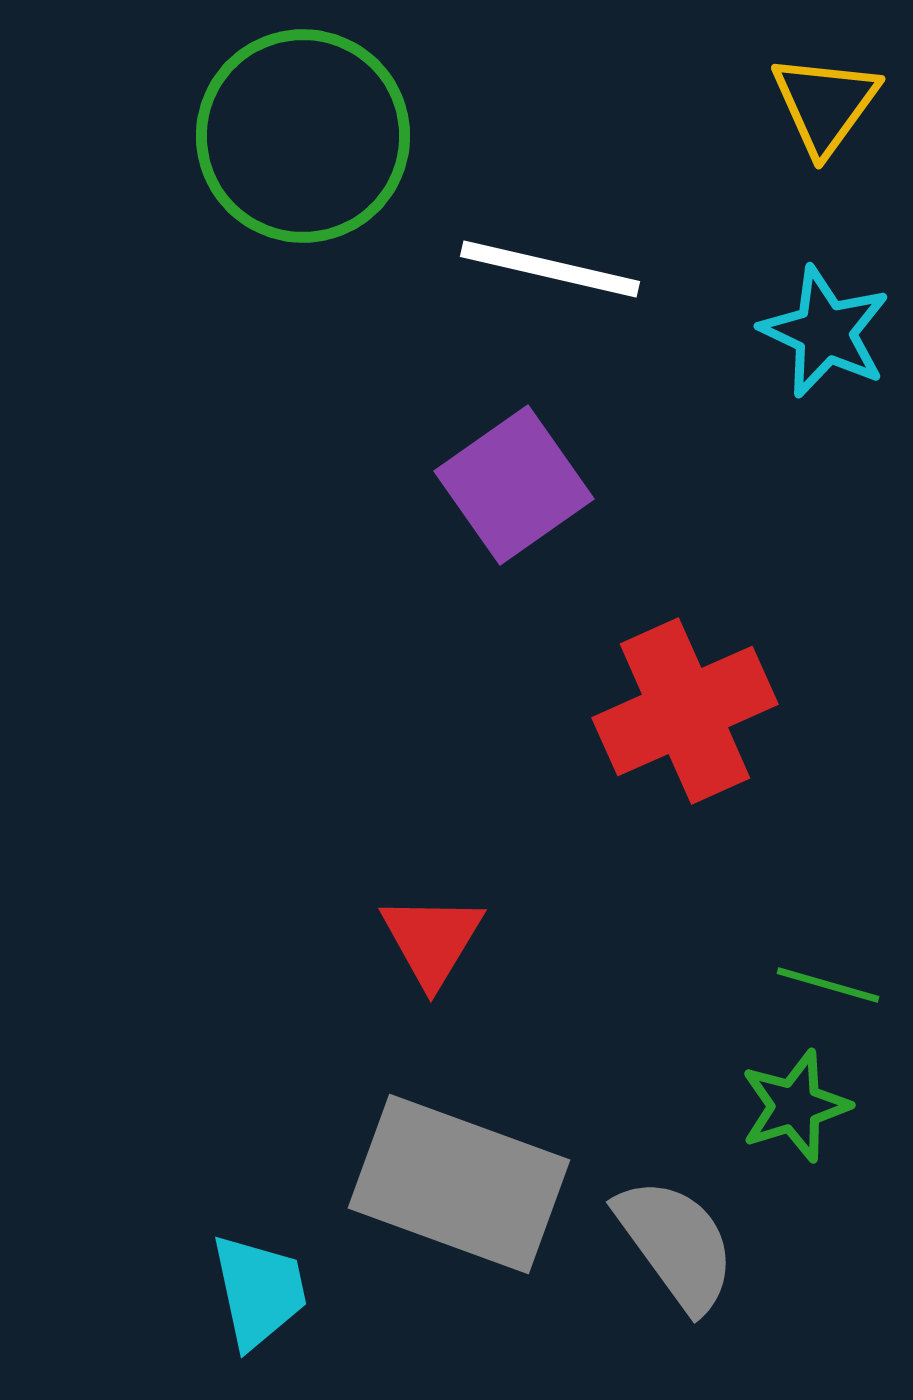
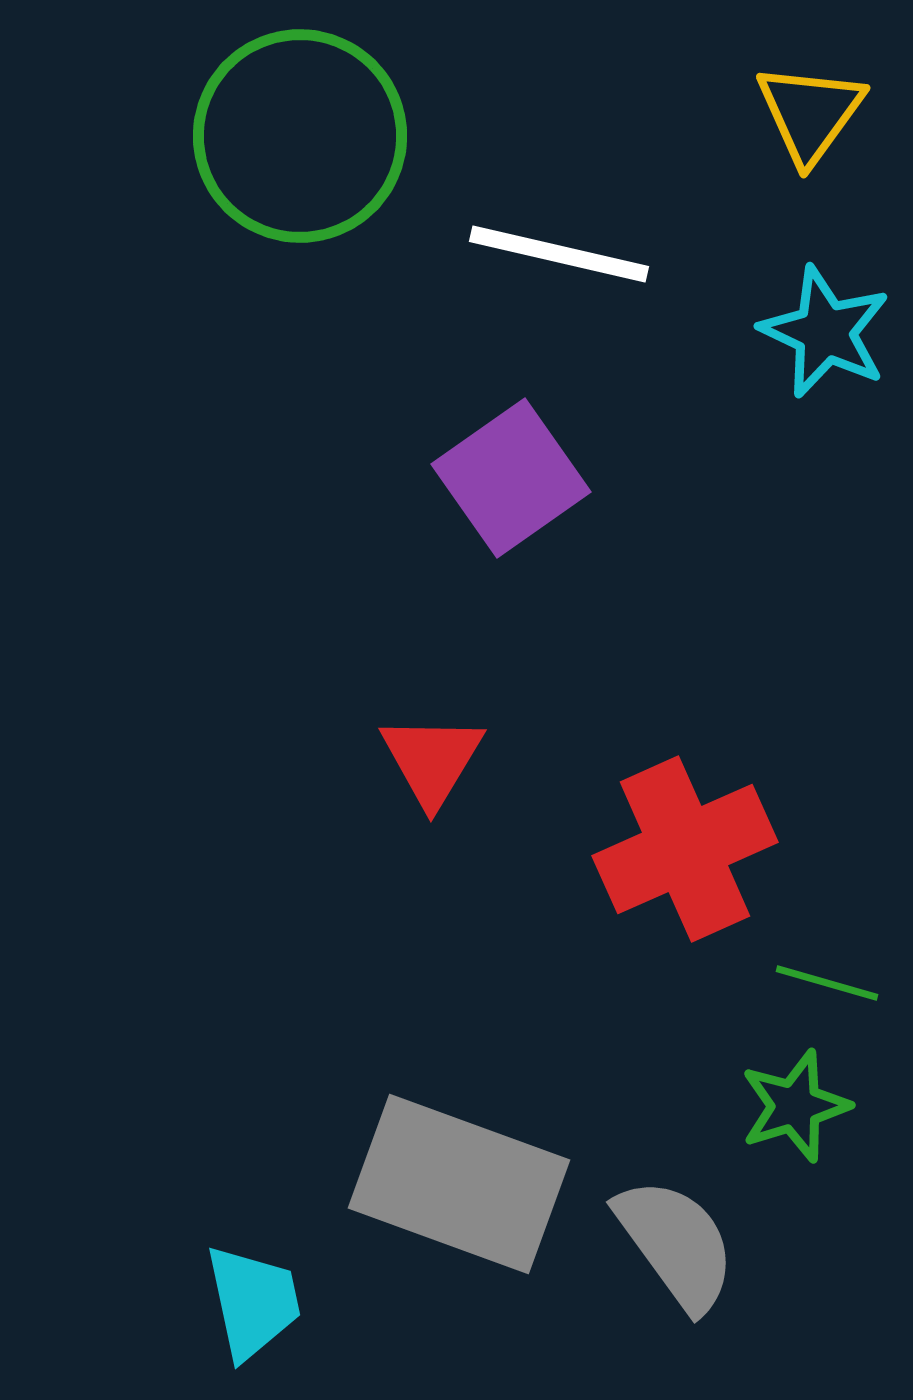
yellow triangle: moved 15 px left, 9 px down
green circle: moved 3 px left
white line: moved 9 px right, 15 px up
purple square: moved 3 px left, 7 px up
red cross: moved 138 px down
red triangle: moved 180 px up
green line: moved 1 px left, 2 px up
cyan trapezoid: moved 6 px left, 11 px down
